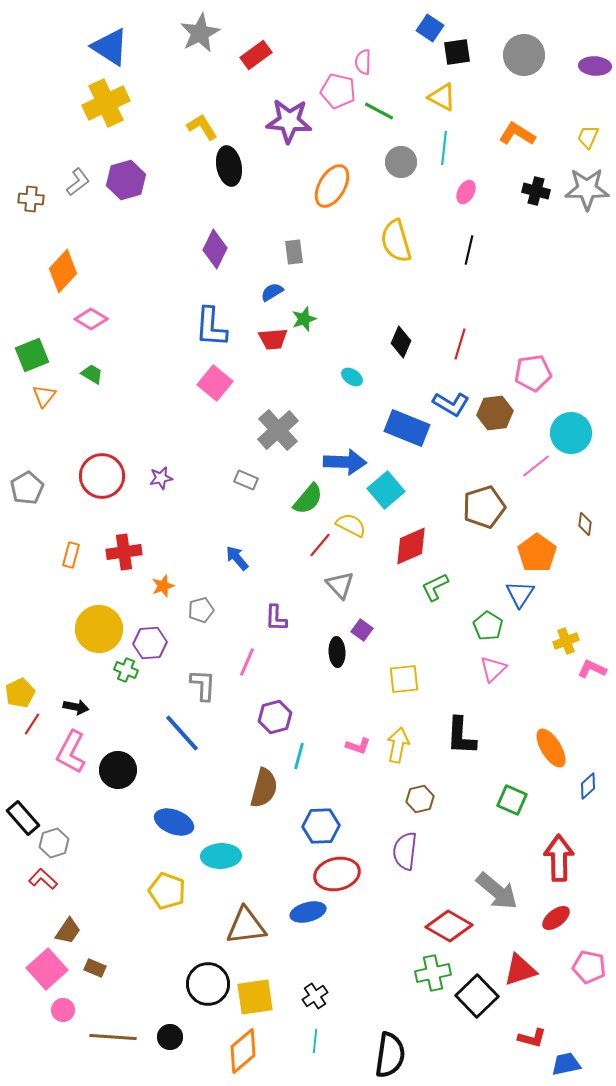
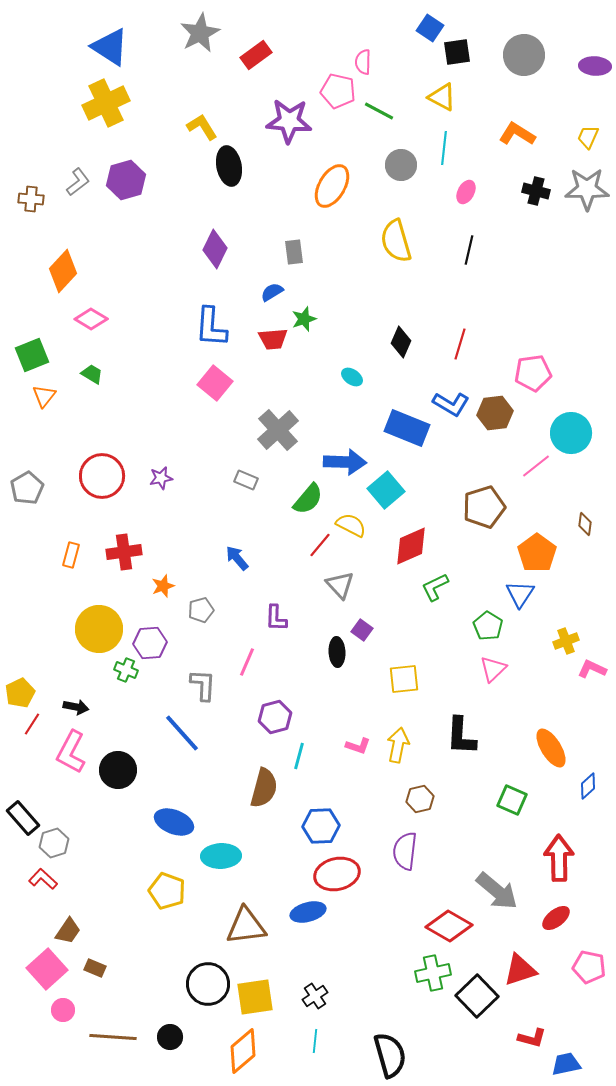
gray circle at (401, 162): moved 3 px down
black semicircle at (390, 1055): rotated 24 degrees counterclockwise
